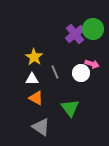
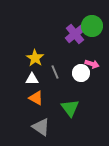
green circle: moved 1 px left, 3 px up
yellow star: moved 1 px right, 1 px down
